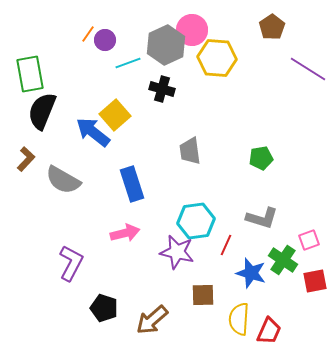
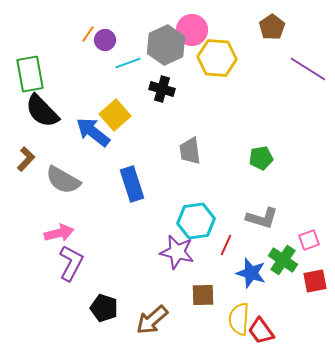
black semicircle: rotated 66 degrees counterclockwise
pink arrow: moved 66 px left
red trapezoid: moved 8 px left; rotated 120 degrees clockwise
